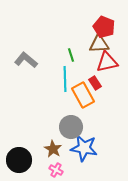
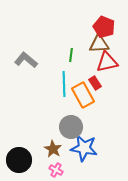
green line: rotated 24 degrees clockwise
cyan line: moved 1 px left, 5 px down
